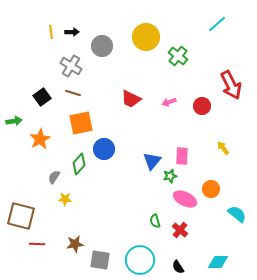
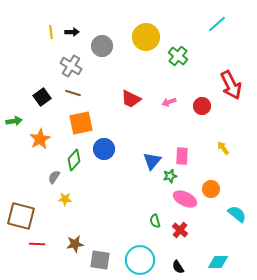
green diamond: moved 5 px left, 4 px up
